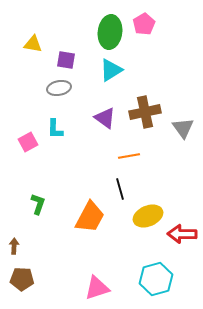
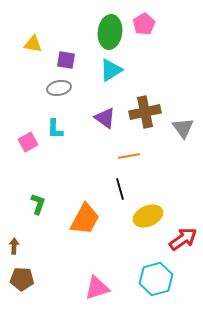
orange trapezoid: moved 5 px left, 2 px down
red arrow: moved 1 px right, 5 px down; rotated 144 degrees clockwise
